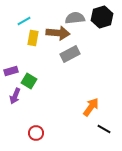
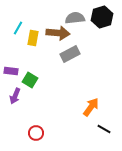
cyan line: moved 6 px left, 7 px down; rotated 32 degrees counterclockwise
purple rectangle: rotated 24 degrees clockwise
green square: moved 1 px right, 1 px up
